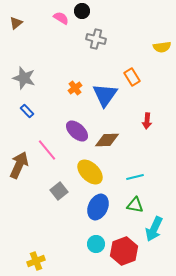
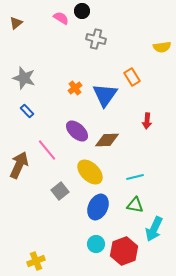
gray square: moved 1 px right
